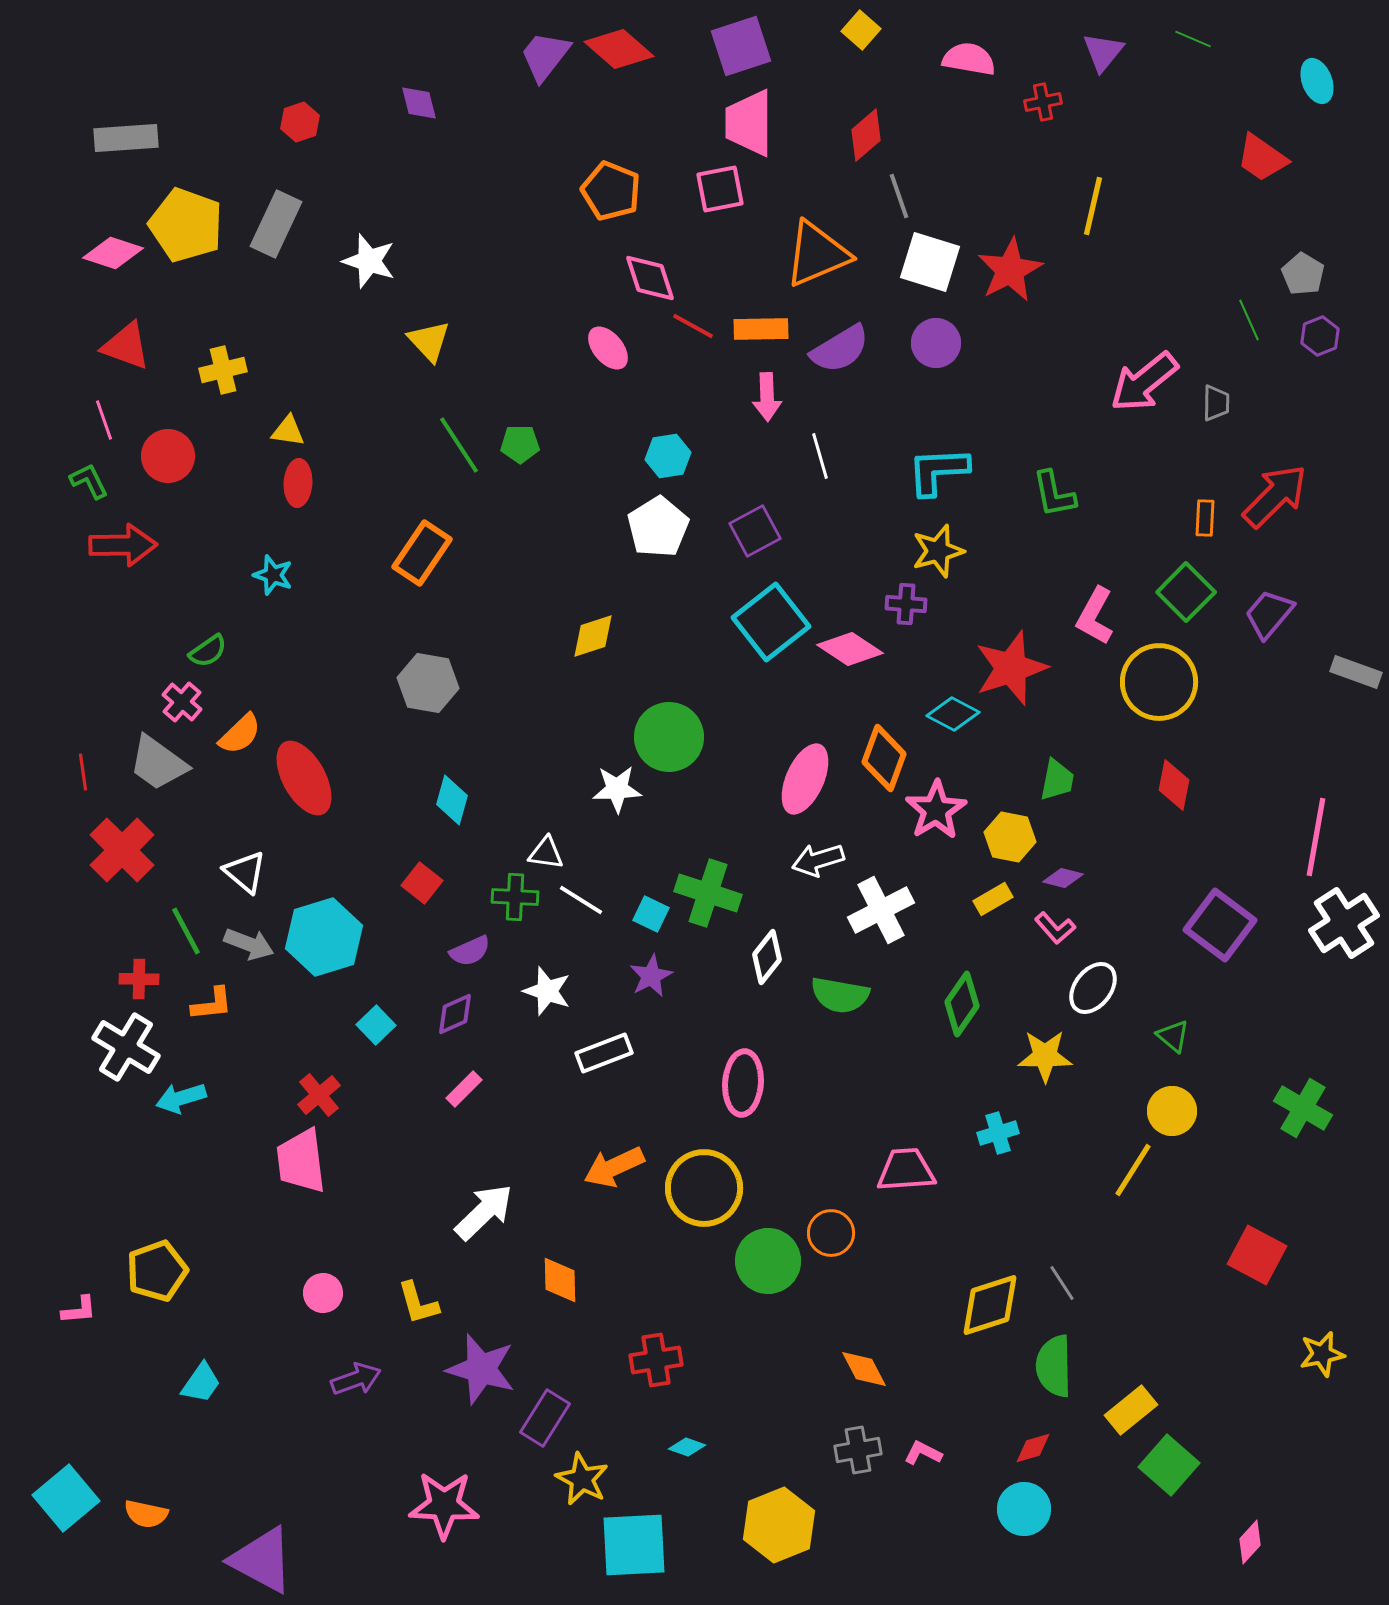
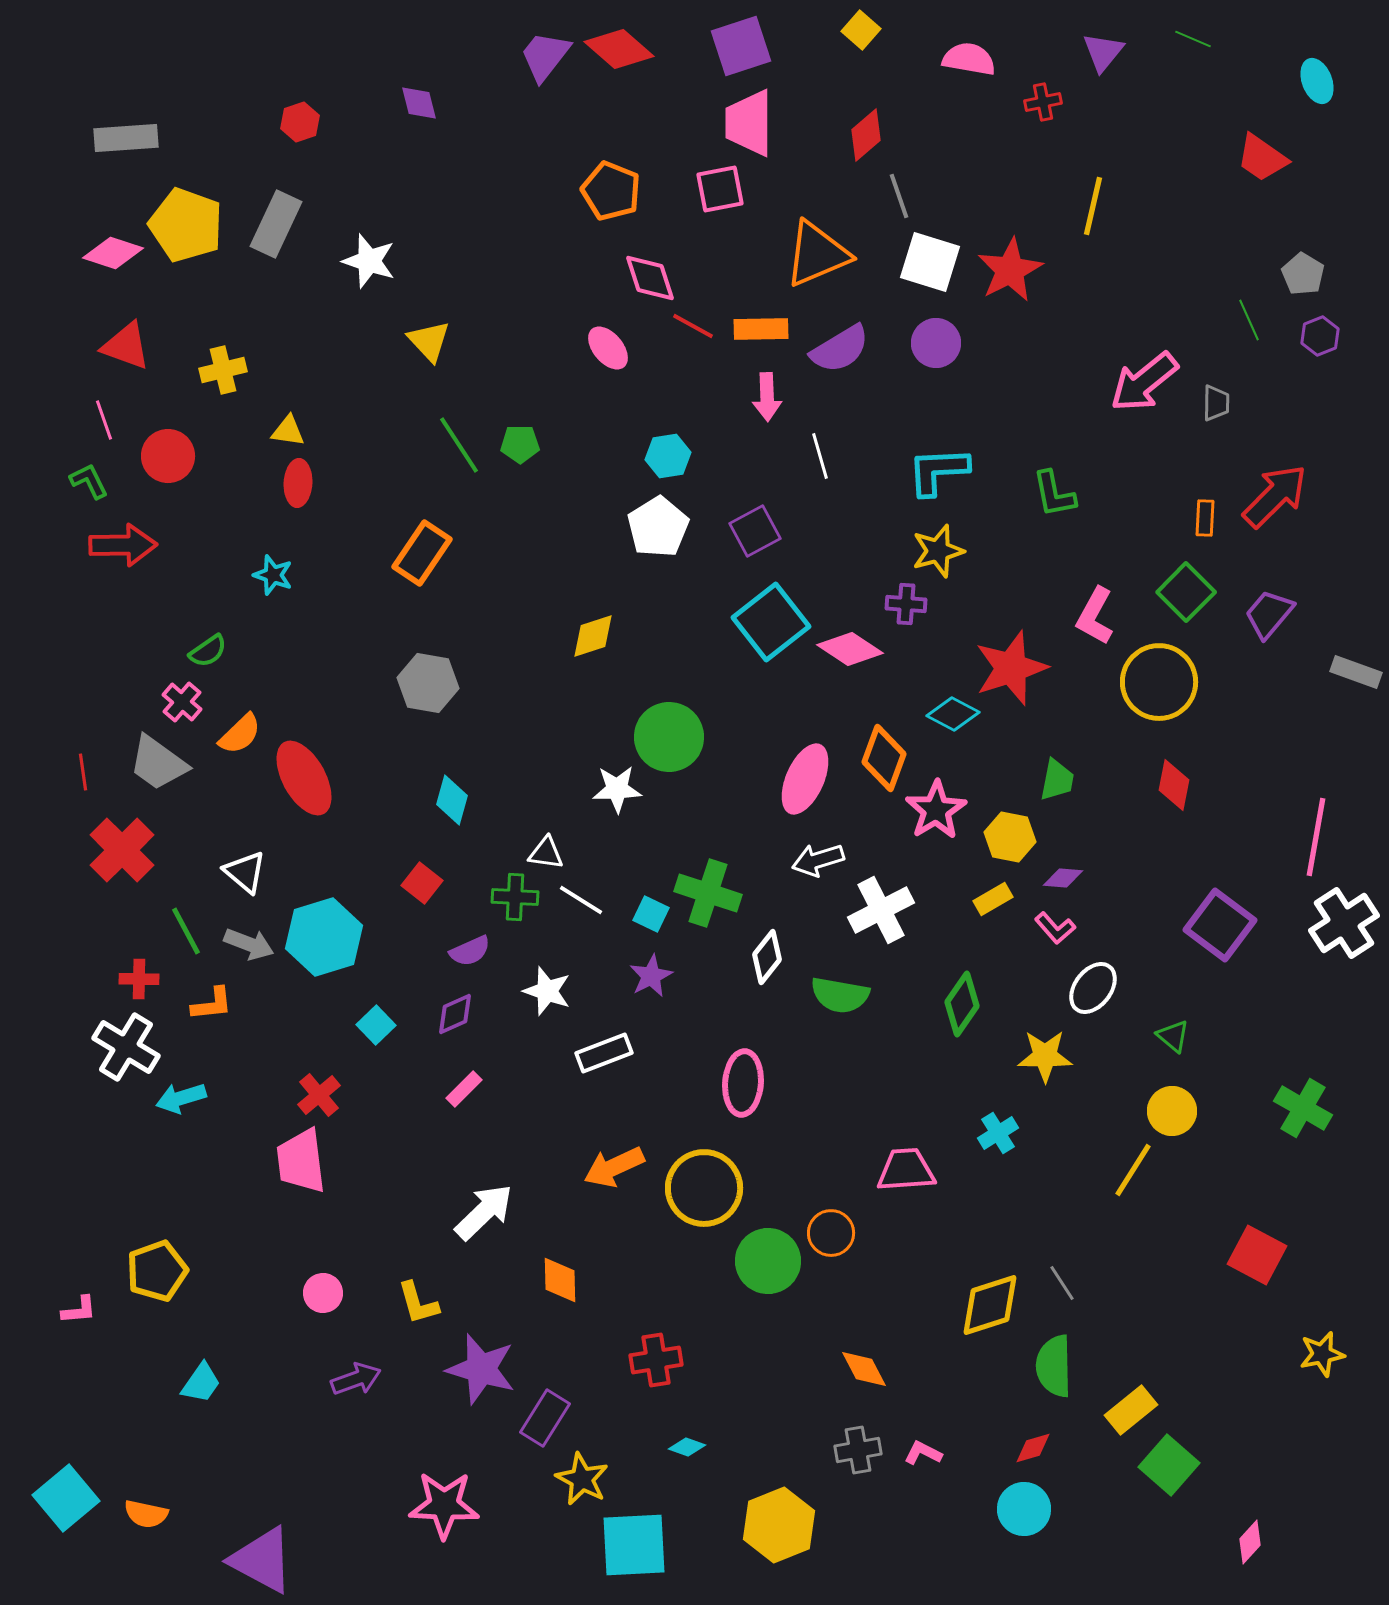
purple diamond at (1063, 878): rotated 9 degrees counterclockwise
cyan cross at (998, 1133): rotated 15 degrees counterclockwise
